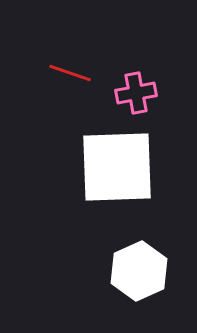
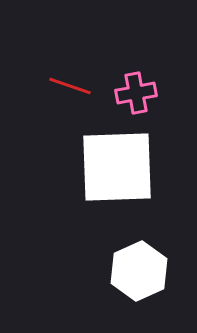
red line: moved 13 px down
